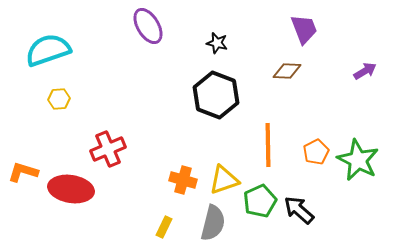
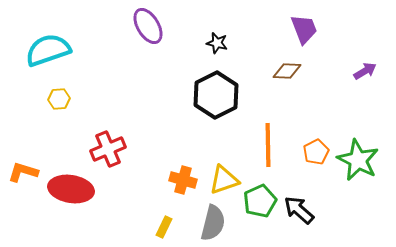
black hexagon: rotated 12 degrees clockwise
